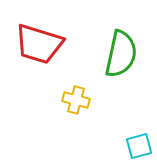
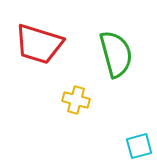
green semicircle: moved 5 px left; rotated 27 degrees counterclockwise
